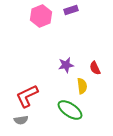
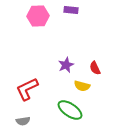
purple rectangle: rotated 24 degrees clockwise
pink hexagon: moved 3 px left; rotated 20 degrees clockwise
purple star: rotated 14 degrees counterclockwise
yellow semicircle: rotated 112 degrees clockwise
red L-shape: moved 7 px up
gray semicircle: moved 2 px right, 1 px down
